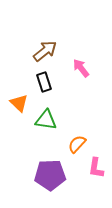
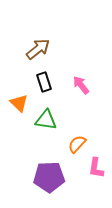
brown arrow: moved 7 px left, 2 px up
pink arrow: moved 17 px down
purple pentagon: moved 1 px left, 2 px down
